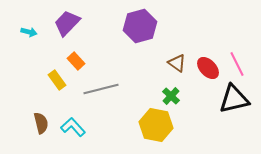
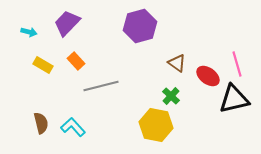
pink line: rotated 10 degrees clockwise
red ellipse: moved 8 px down; rotated 10 degrees counterclockwise
yellow rectangle: moved 14 px left, 15 px up; rotated 24 degrees counterclockwise
gray line: moved 3 px up
